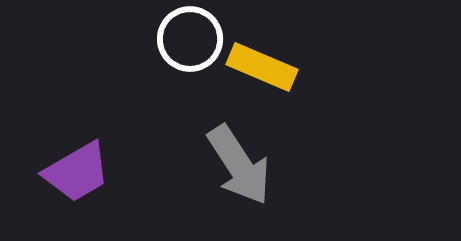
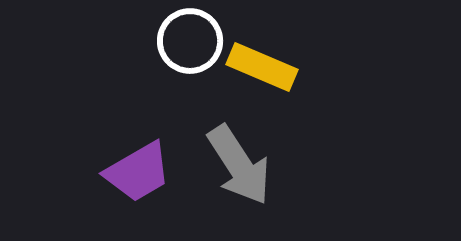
white circle: moved 2 px down
purple trapezoid: moved 61 px right
